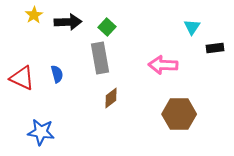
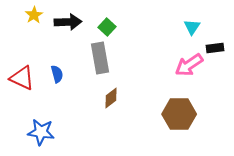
pink arrow: moved 26 px right; rotated 36 degrees counterclockwise
